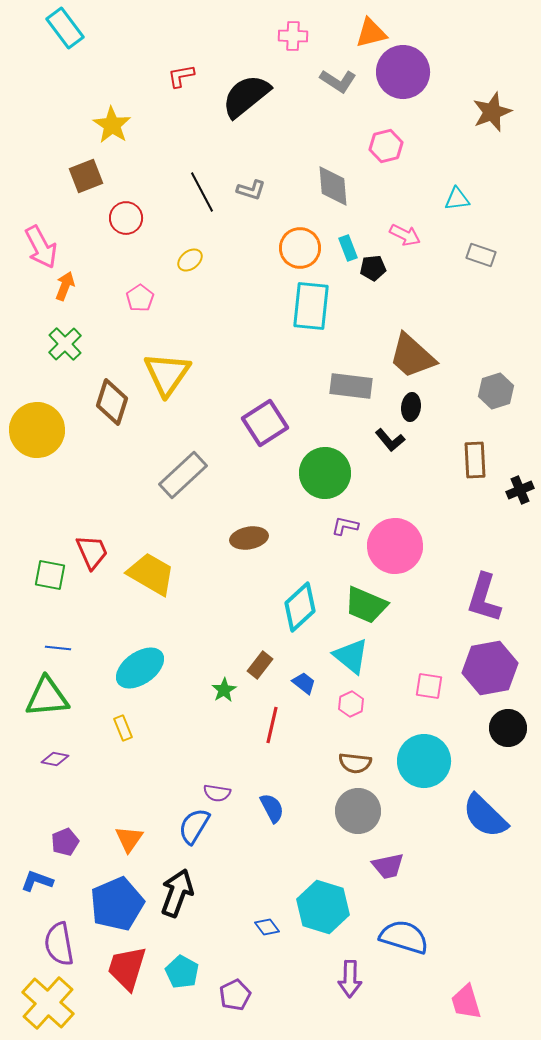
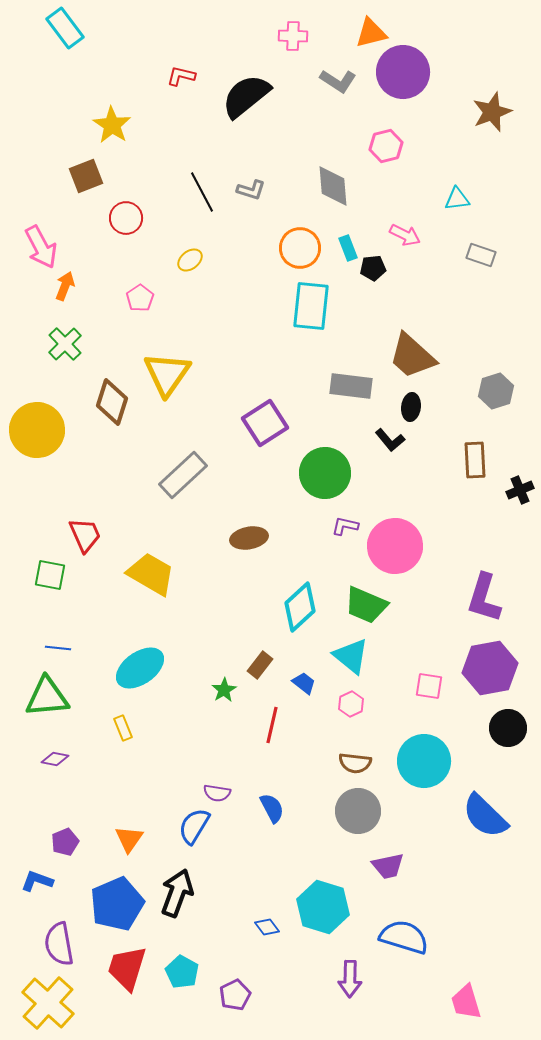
red L-shape at (181, 76): rotated 24 degrees clockwise
red trapezoid at (92, 552): moved 7 px left, 17 px up
